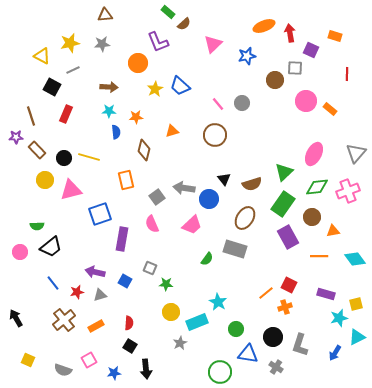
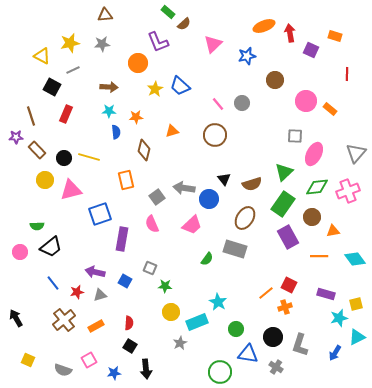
gray square at (295, 68): moved 68 px down
green star at (166, 284): moved 1 px left, 2 px down
